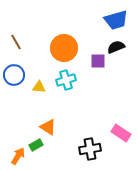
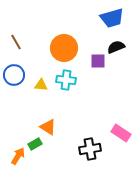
blue trapezoid: moved 4 px left, 2 px up
cyan cross: rotated 24 degrees clockwise
yellow triangle: moved 2 px right, 2 px up
green rectangle: moved 1 px left, 1 px up
